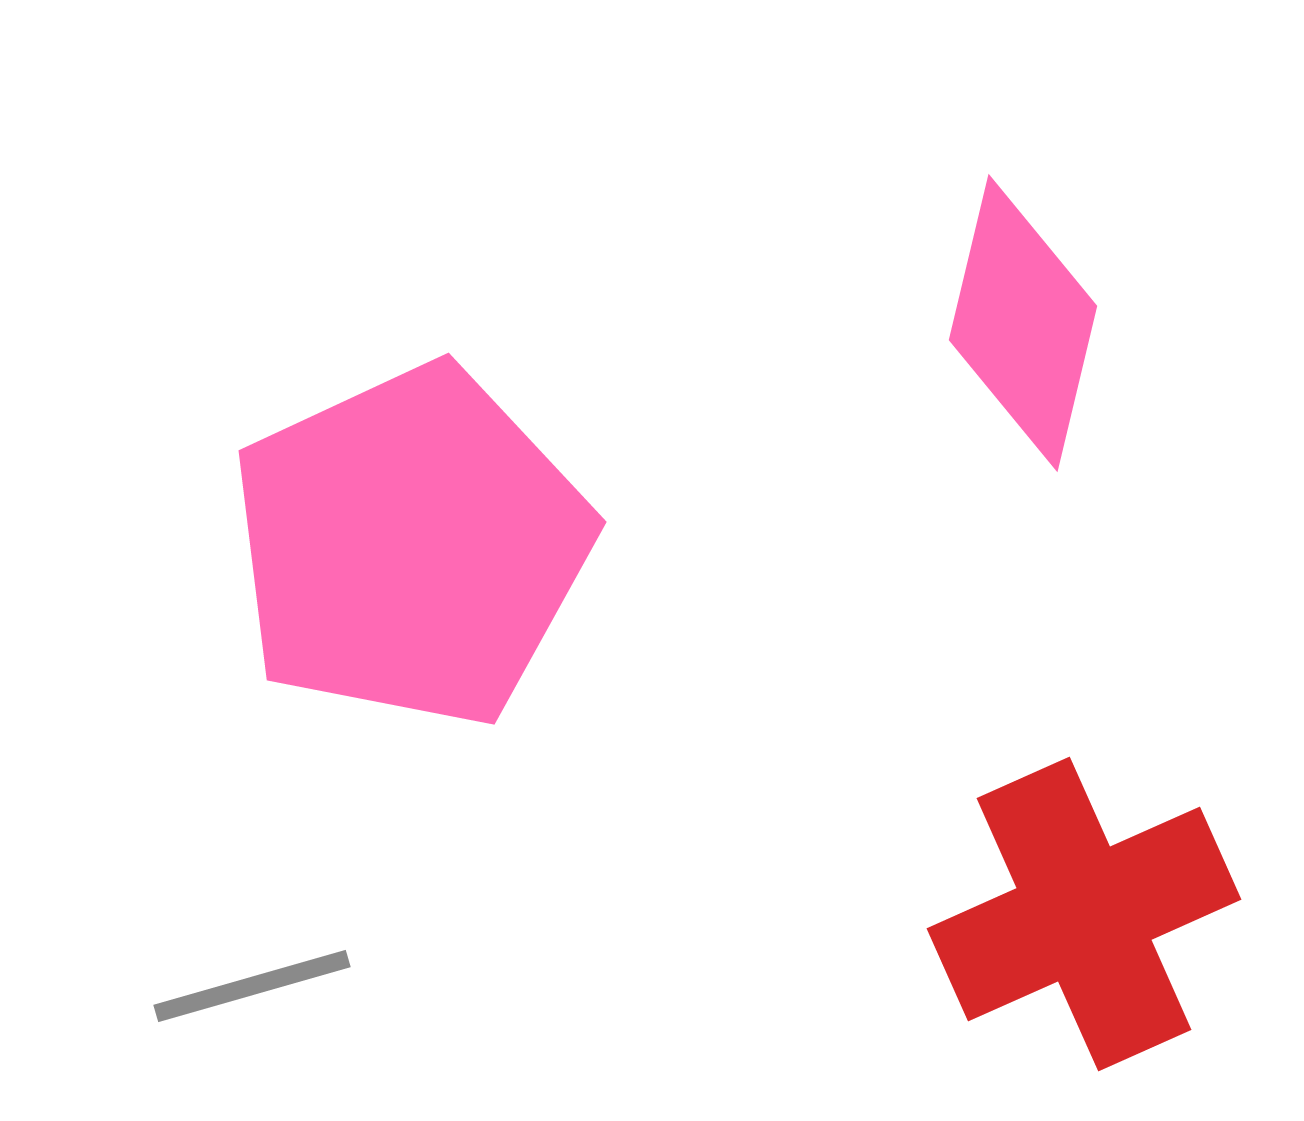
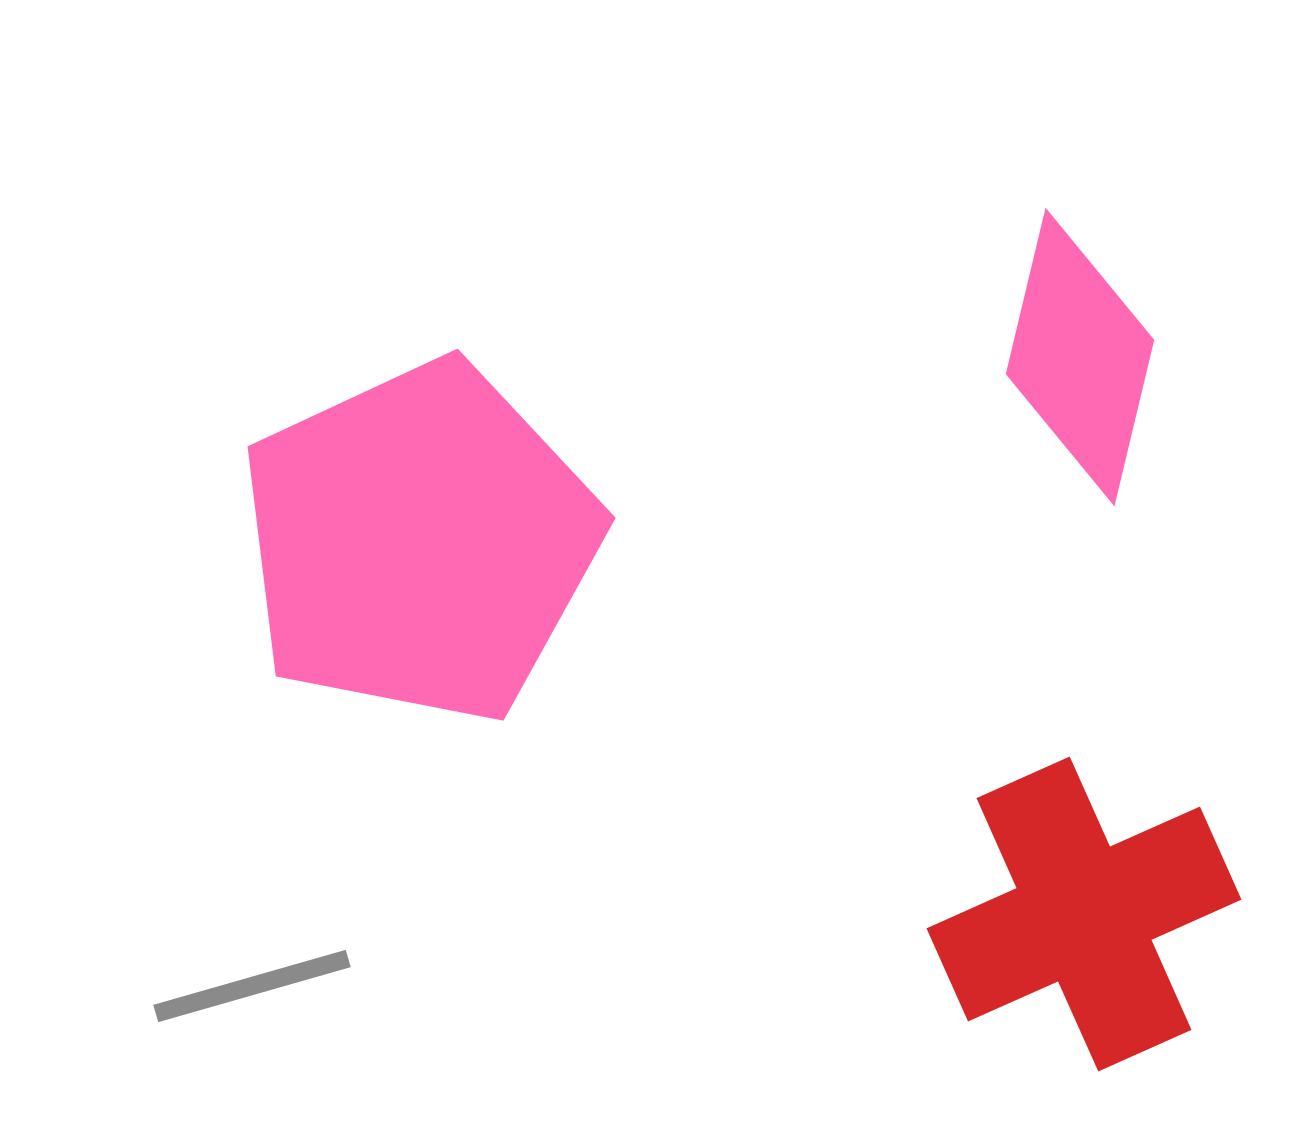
pink diamond: moved 57 px right, 34 px down
pink pentagon: moved 9 px right, 4 px up
